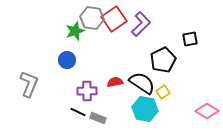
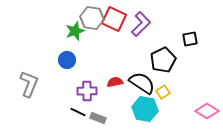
red square: rotated 30 degrees counterclockwise
